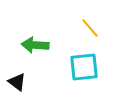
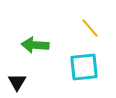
black triangle: rotated 24 degrees clockwise
